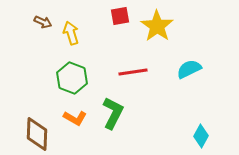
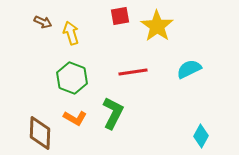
brown diamond: moved 3 px right, 1 px up
